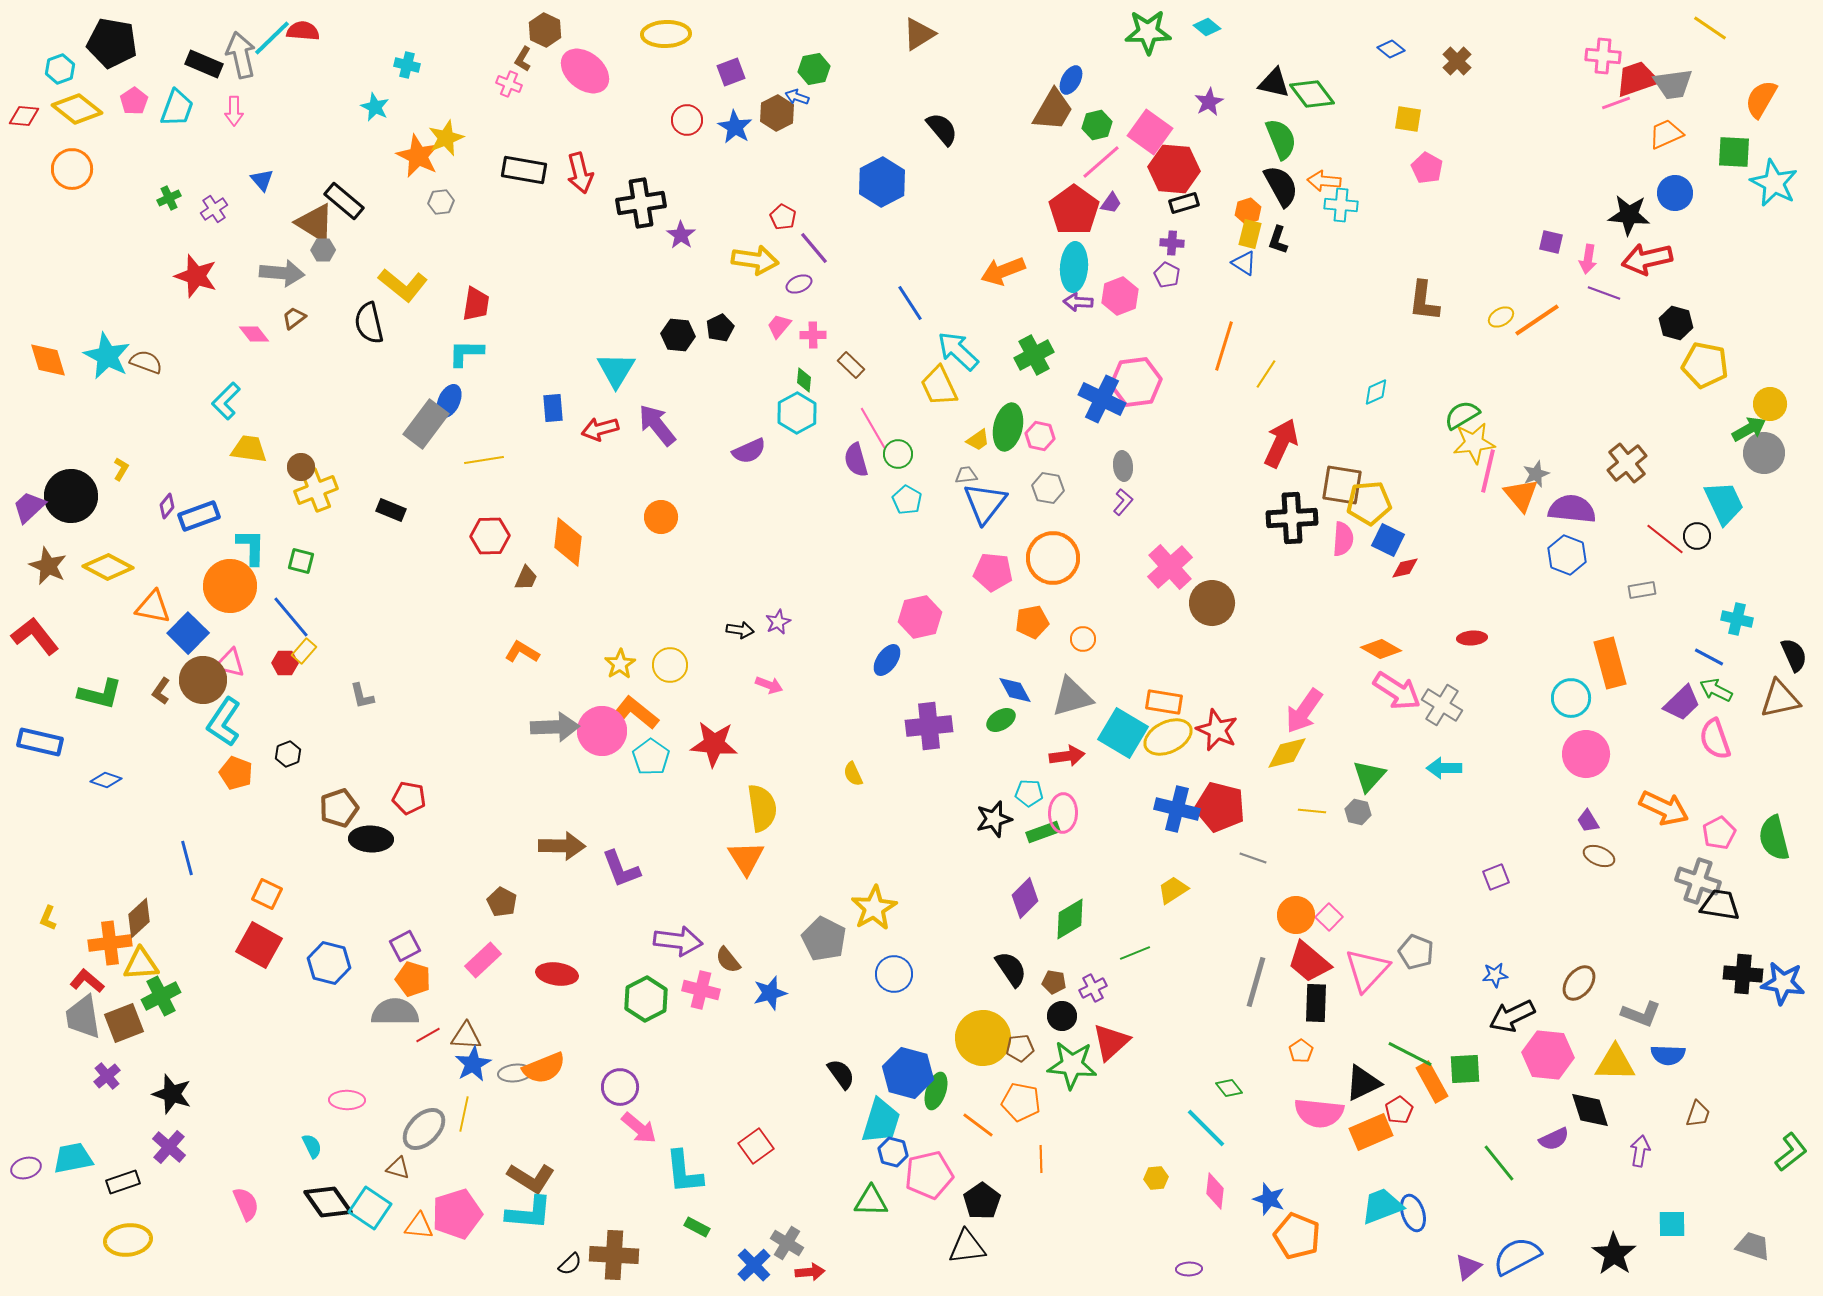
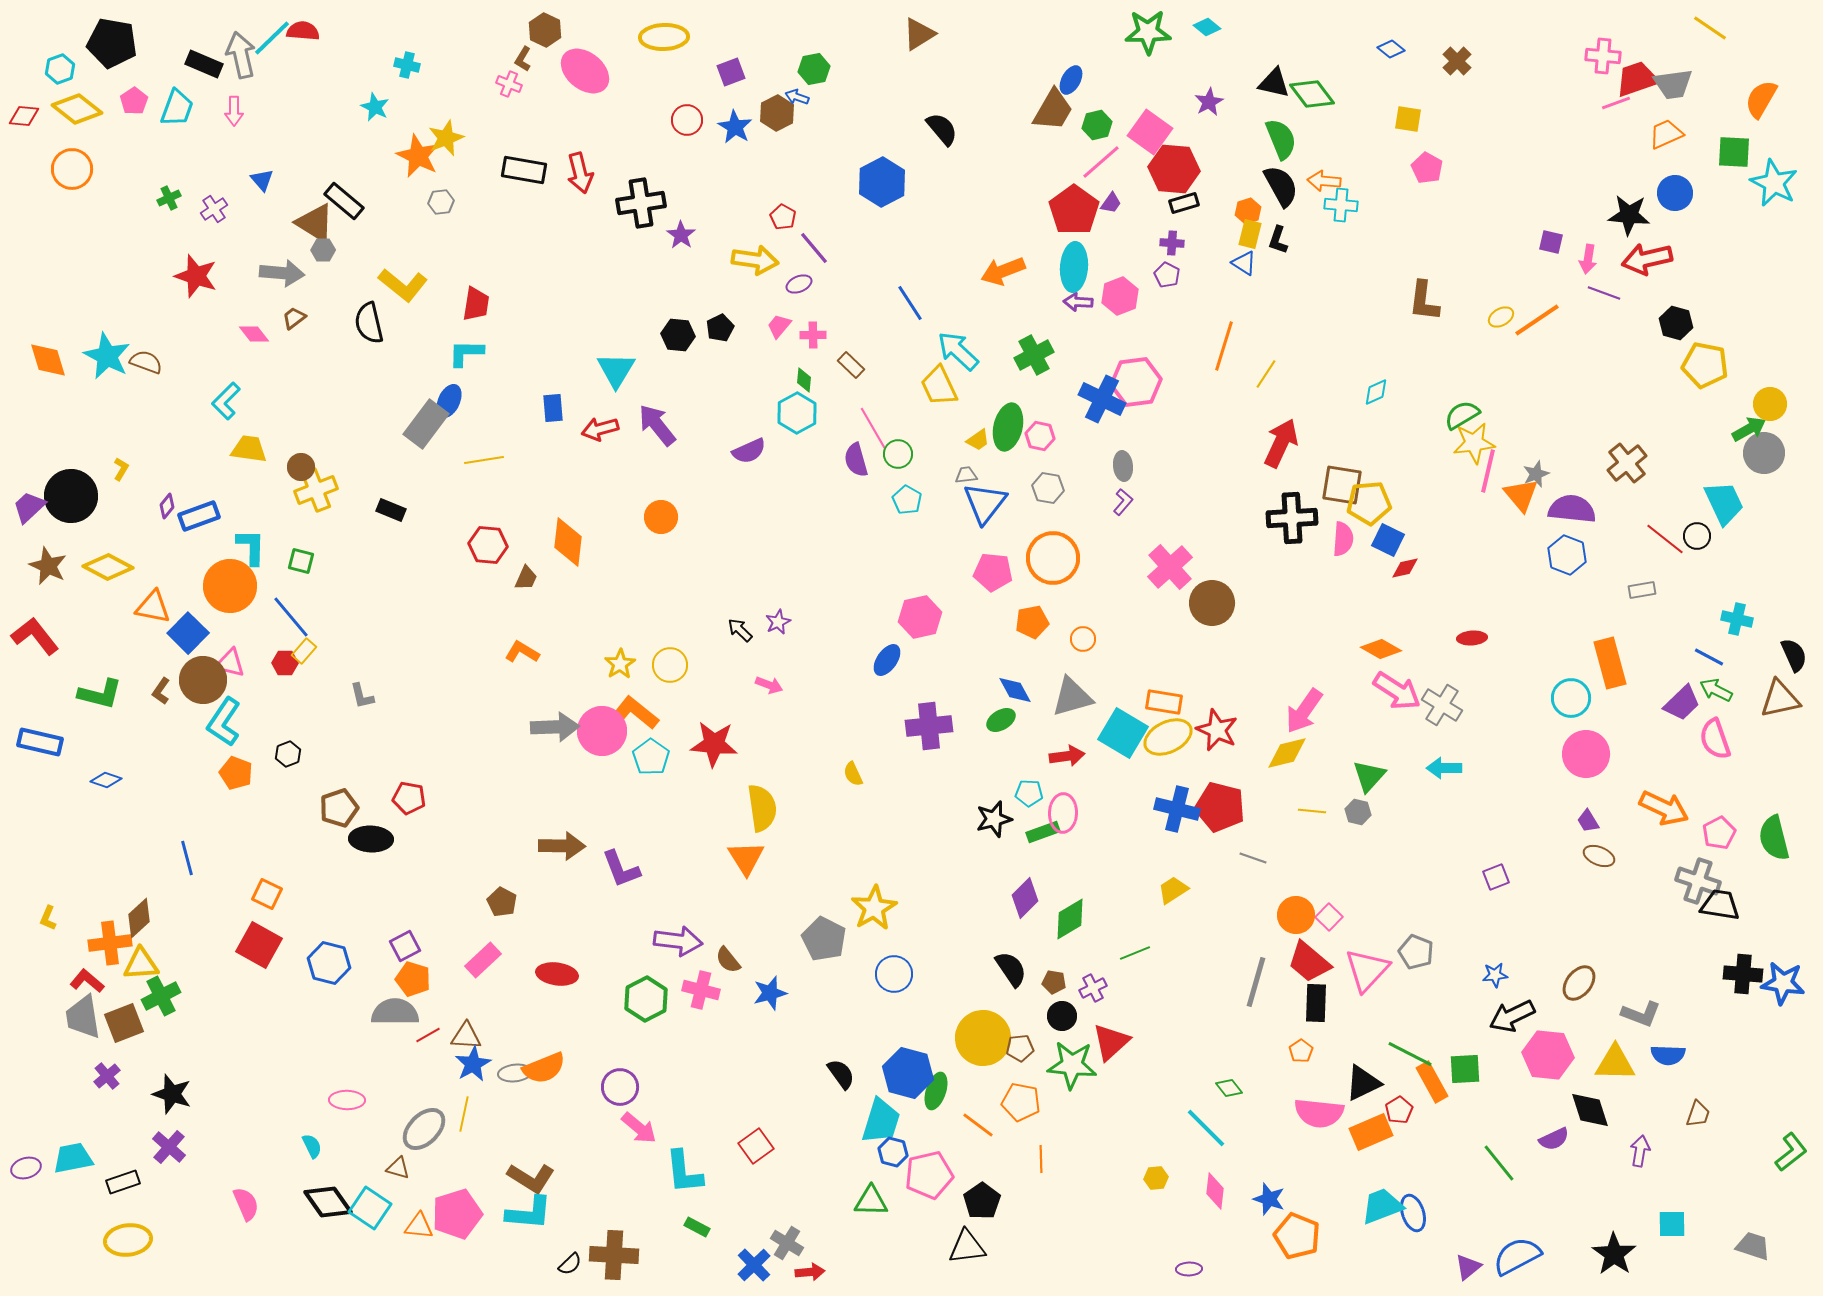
yellow ellipse at (666, 34): moved 2 px left, 3 px down
red hexagon at (490, 536): moved 2 px left, 9 px down; rotated 6 degrees clockwise
black arrow at (740, 630): rotated 144 degrees counterclockwise
